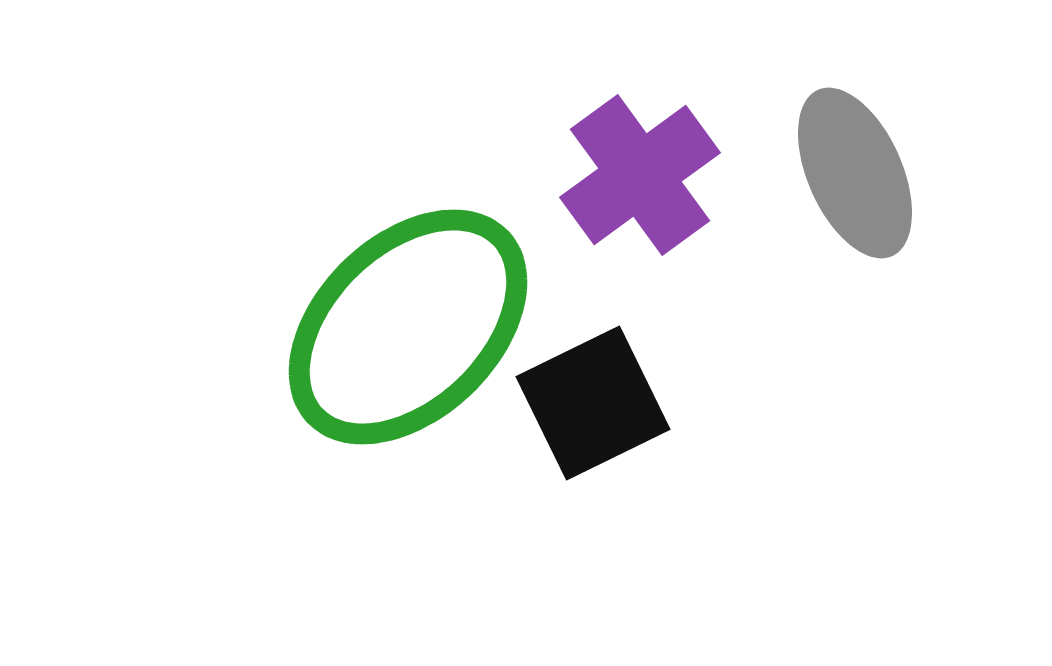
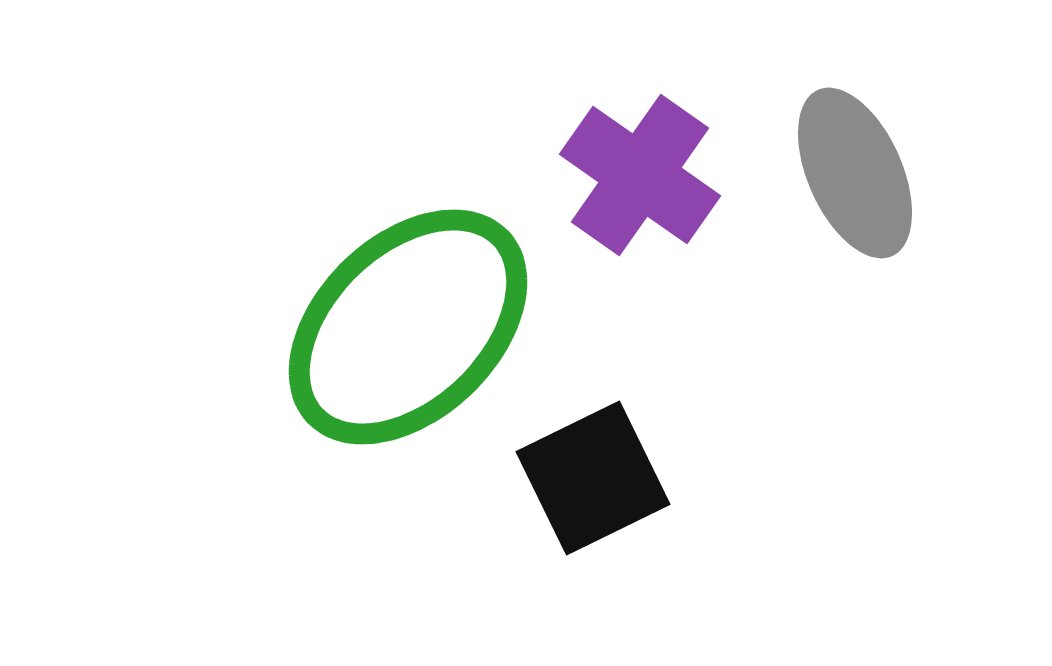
purple cross: rotated 19 degrees counterclockwise
black square: moved 75 px down
